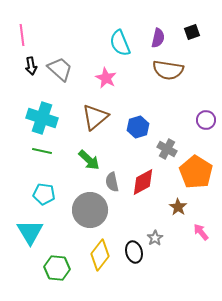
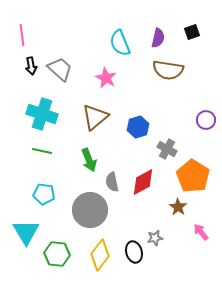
cyan cross: moved 4 px up
green arrow: rotated 25 degrees clockwise
orange pentagon: moved 3 px left, 4 px down
cyan triangle: moved 4 px left
gray star: rotated 21 degrees clockwise
green hexagon: moved 14 px up
